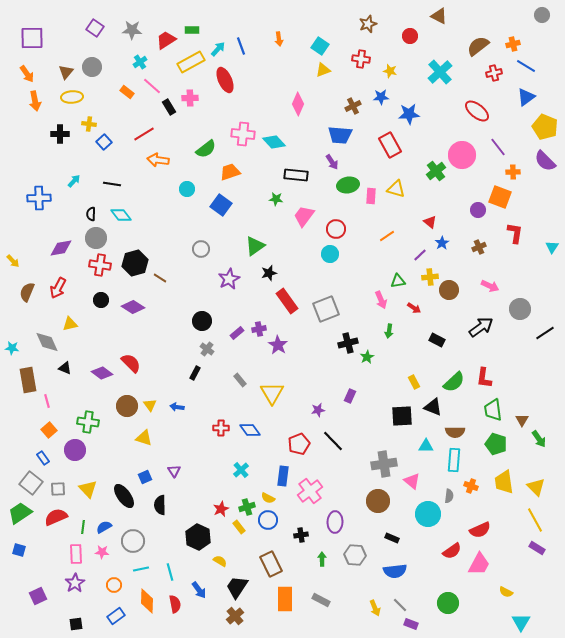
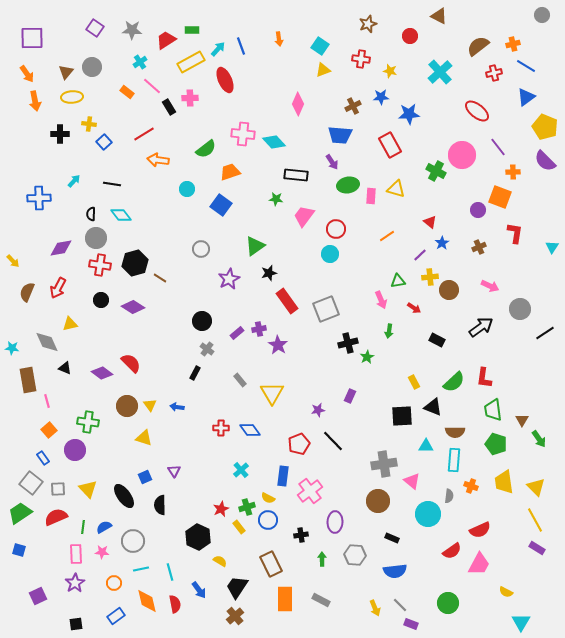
green cross at (436, 171): rotated 24 degrees counterclockwise
orange circle at (114, 585): moved 2 px up
orange diamond at (147, 601): rotated 15 degrees counterclockwise
